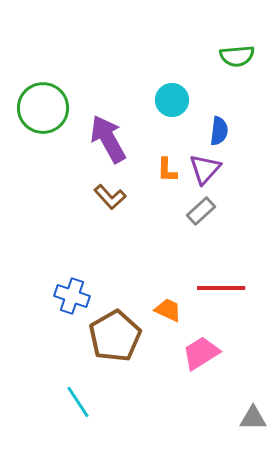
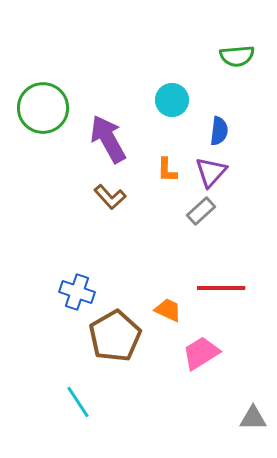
purple triangle: moved 6 px right, 3 px down
blue cross: moved 5 px right, 4 px up
